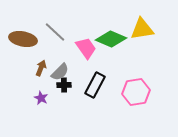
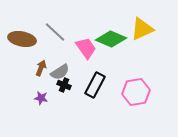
yellow triangle: rotated 15 degrees counterclockwise
brown ellipse: moved 1 px left
gray semicircle: rotated 12 degrees clockwise
black cross: rotated 24 degrees clockwise
purple star: rotated 16 degrees counterclockwise
